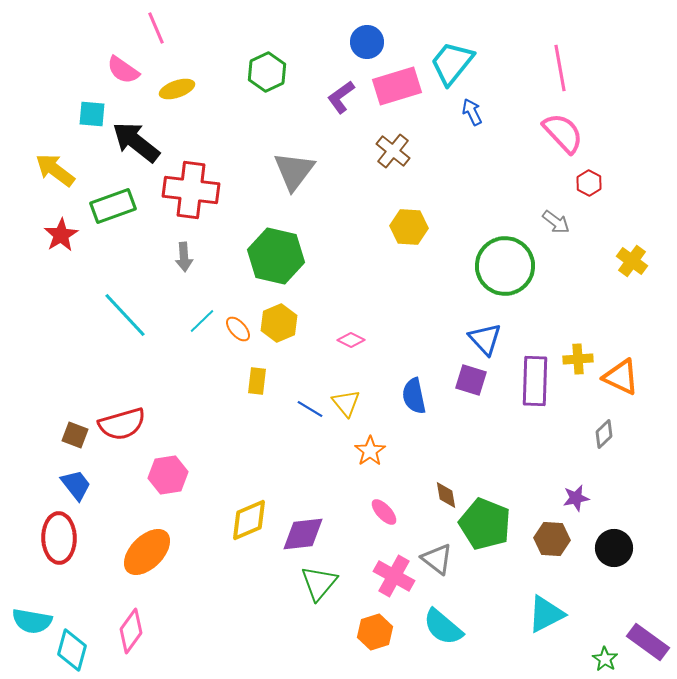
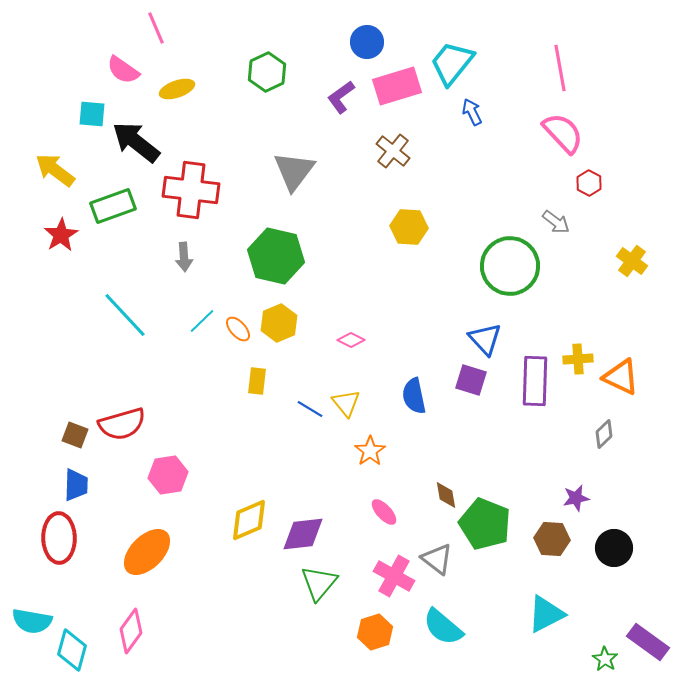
green circle at (505, 266): moved 5 px right
blue trapezoid at (76, 485): rotated 40 degrees clockwise
